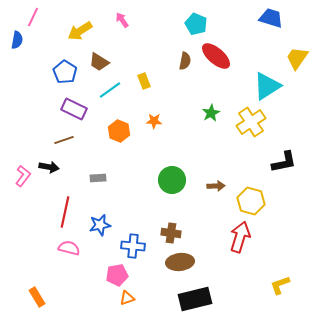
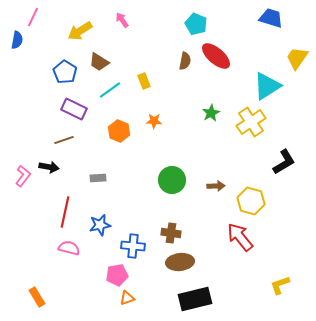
black L-shape: rotated 20 degrees counterclockwise
red arrow: rotated 56 degrees counterclockwise
